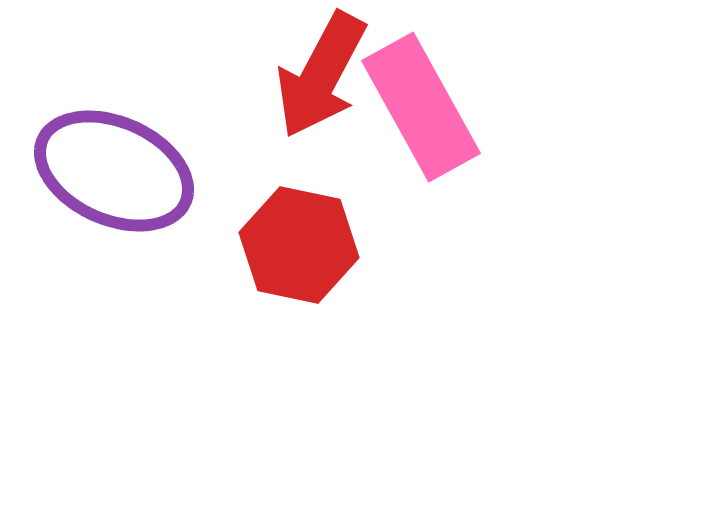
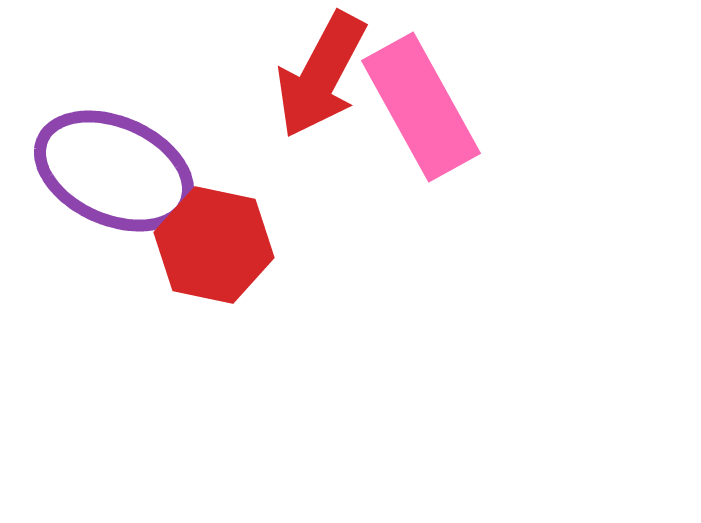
red hexagon: moved 85 px left
